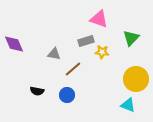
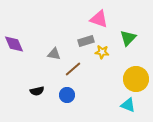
green triangle: moved 3 px left
black semicircle: rotated 24 degrees counterclockwise
